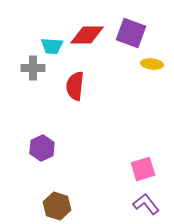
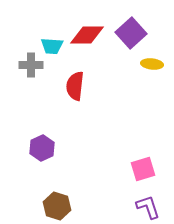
purple square: rotated 28 degrees clockwise
gray cross: moved 2 px left, 3 px up
purple L-shape: moved 2 px right, 3 px down; rotated 20 degrees clockwise
